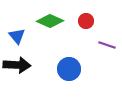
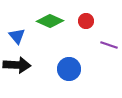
purple line: moved 2 px right
